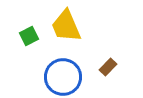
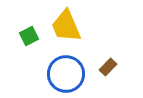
blue circle: moved 3 px right, 3 px up
